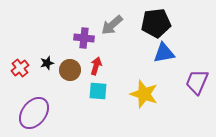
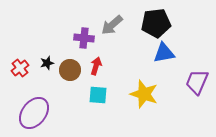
cyan square: moved 4 px down
